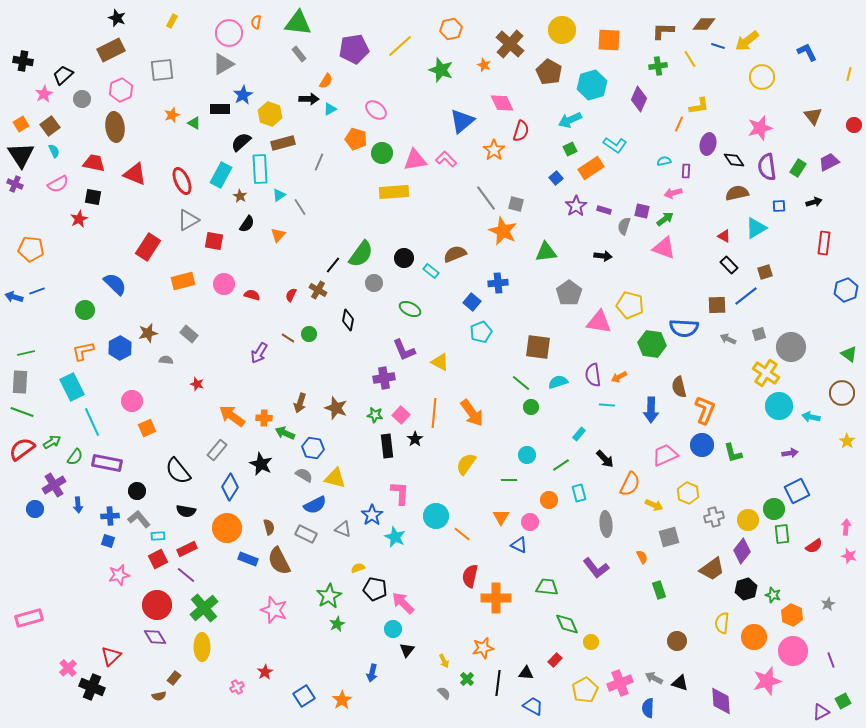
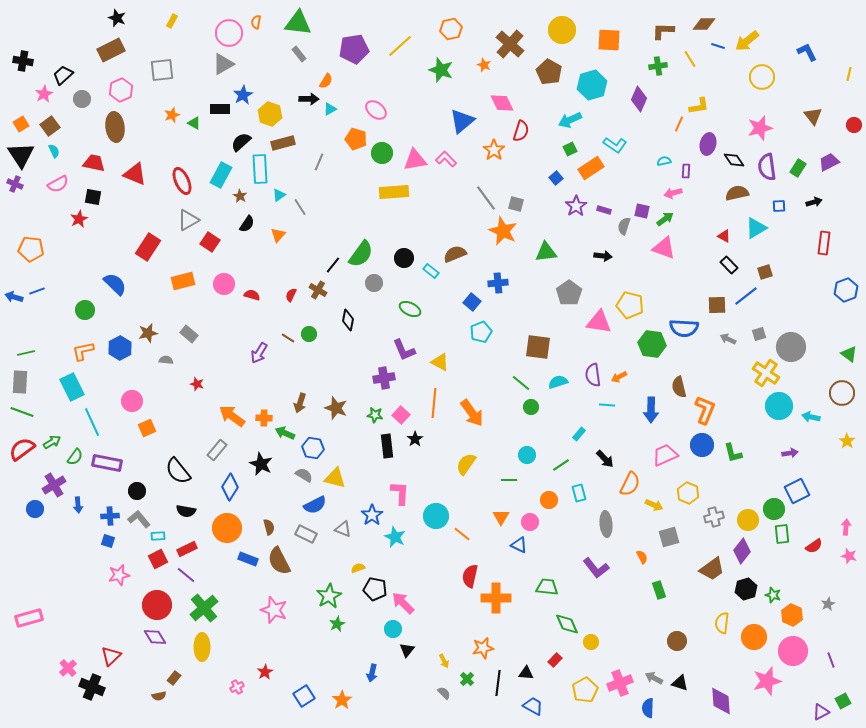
red square at (214, 241): moved 4 px left, 1 px down; rotated 24 degrees clockwise
orange line at (434, 413): moved 10 px up
